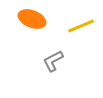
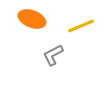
gray L-shape: moved 6 px up
